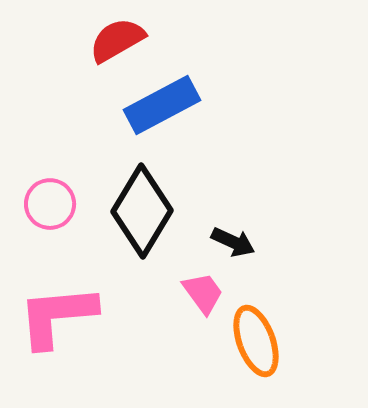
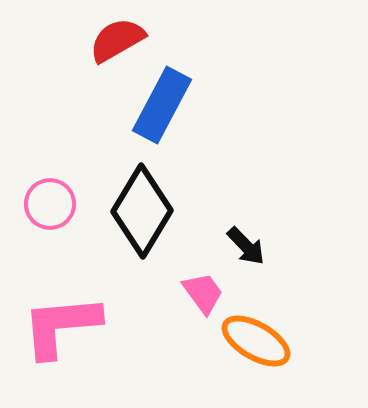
blue rectangle: rotated 34 degrees counterclockwise
black arrow: moved 13 px right, 4 px down; rotated 21 degrees clockwise
pink L-shape: moved 4 px right, 10 px down
orange ellipse: rotated 40 degrees counterclockwise
